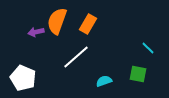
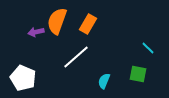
cyan semicircle: rotated 49 degrees counterclockwise
